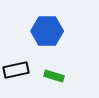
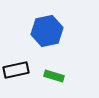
blue hexagon: rotated 12 degrees counterclockwise
